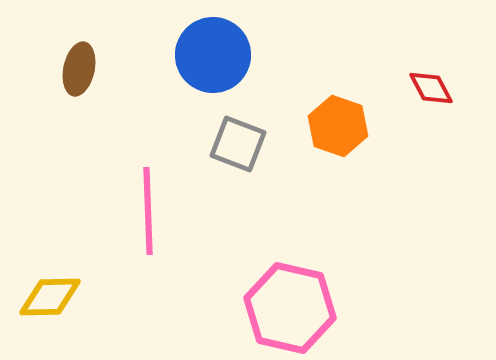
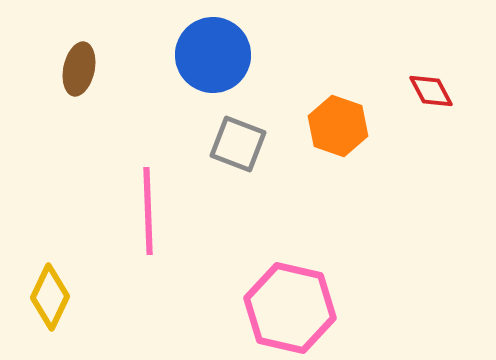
red diamond: moved 3 px down
yellow diamond: rotated 64 degrees counterclockwise
